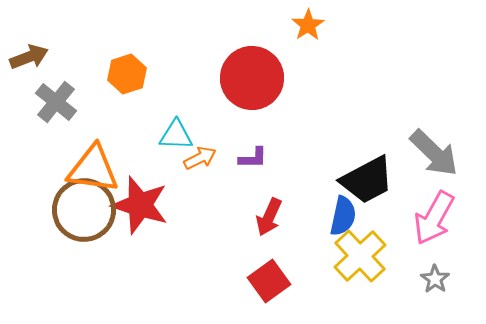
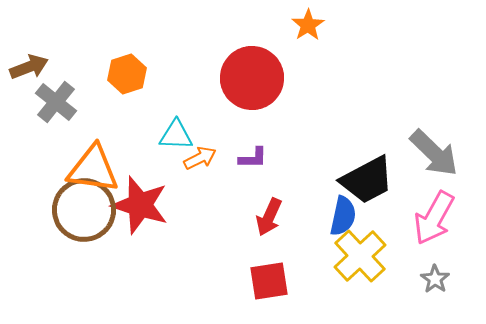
brown arrow: moved 10 px down
red square: rotated 27 degrees clockwise
